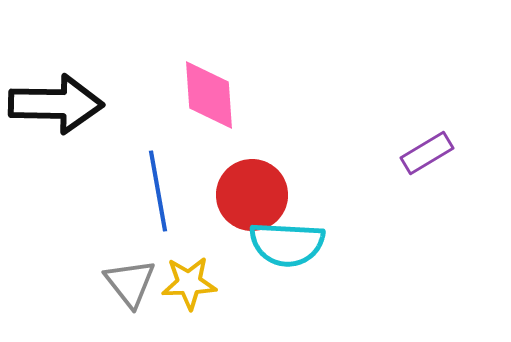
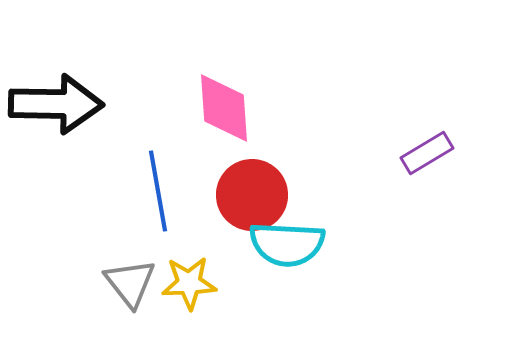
pink diamond: moved 15 px right, 13 px down
